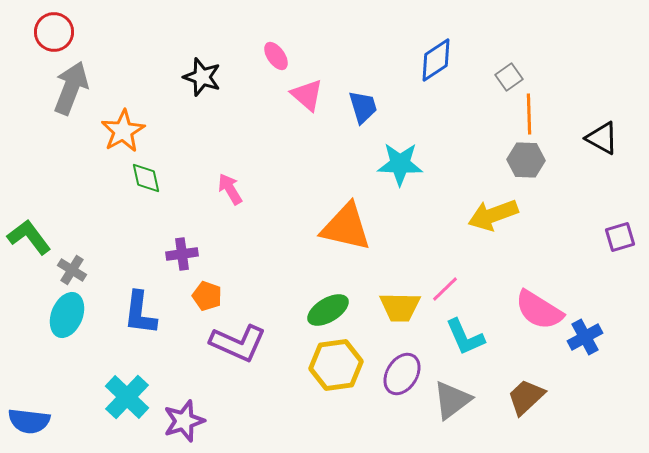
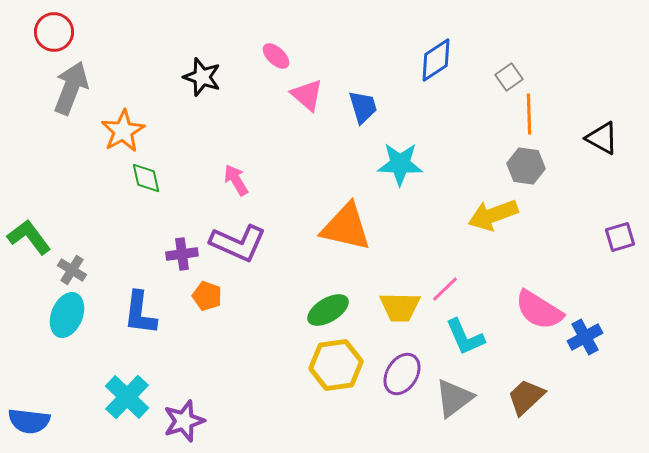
pink ellipse: rotated 12 degrees counterclockwise
gray hexagon: moved 6 px down; rotated 6 degrees clockwise
pink arrow: moved 6 px right, 9 px up
purple L-shape: moved 100 px up
gray triangle: moved 2 px right, 2 px up
